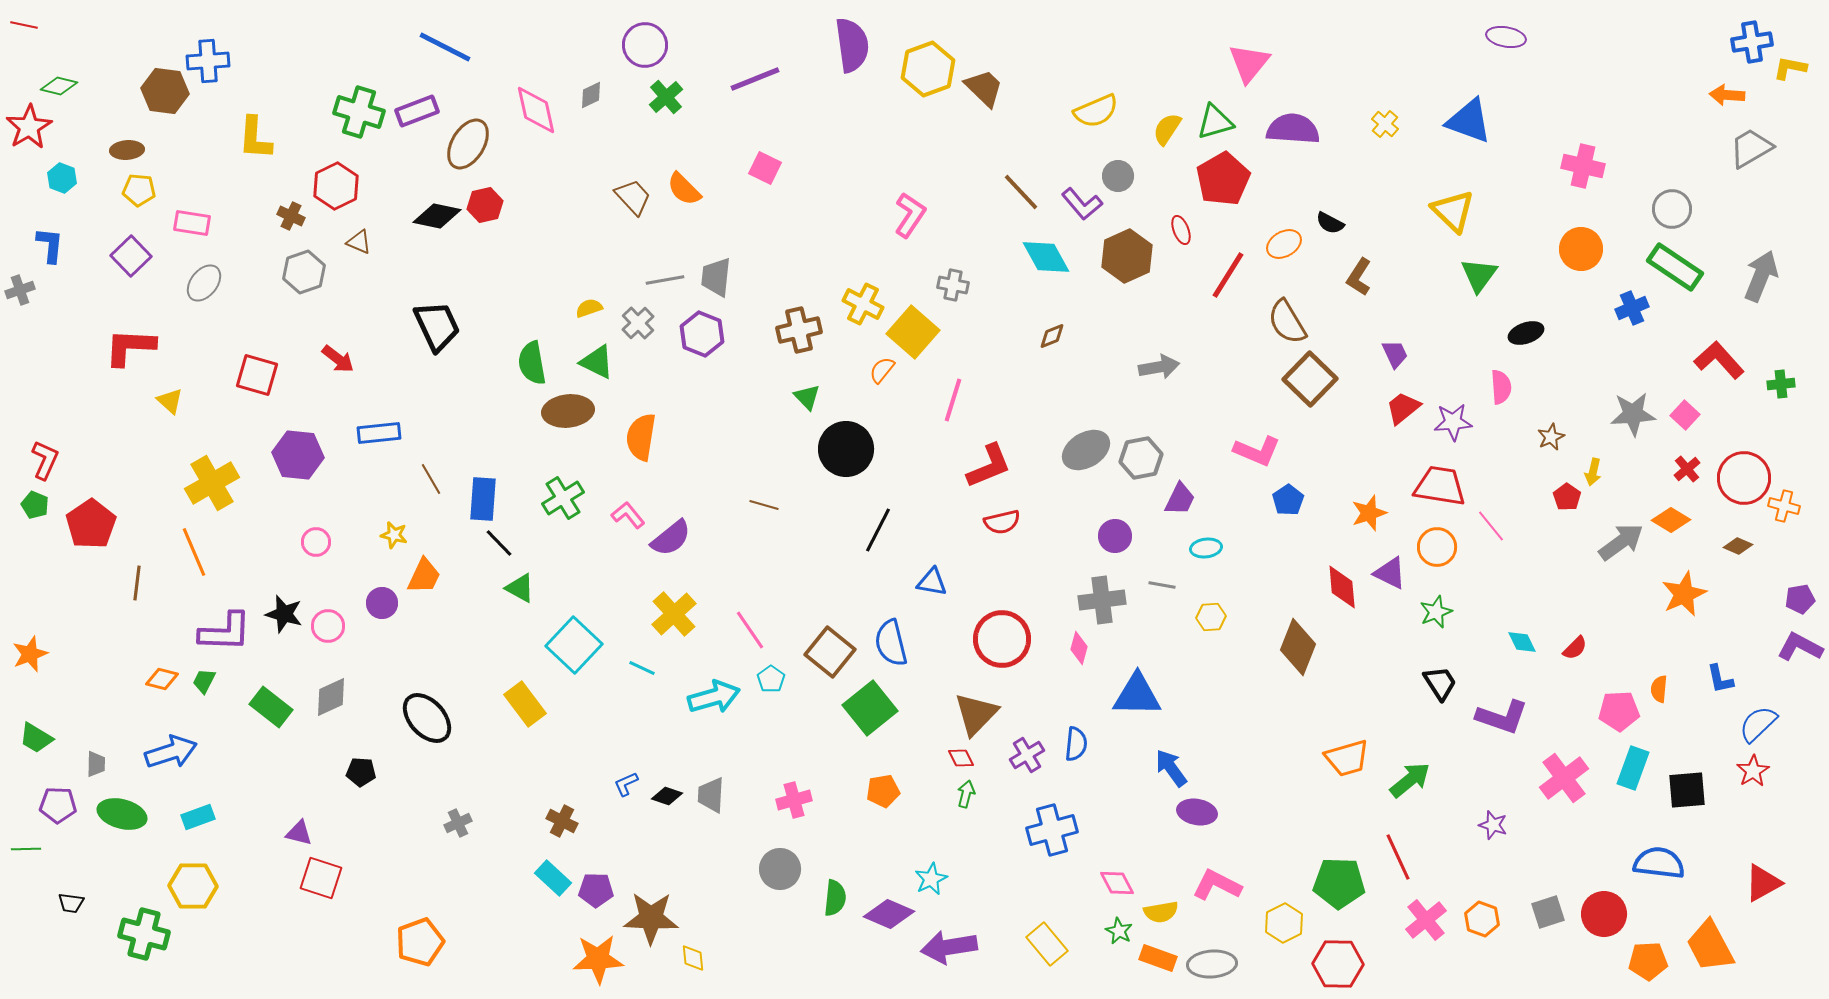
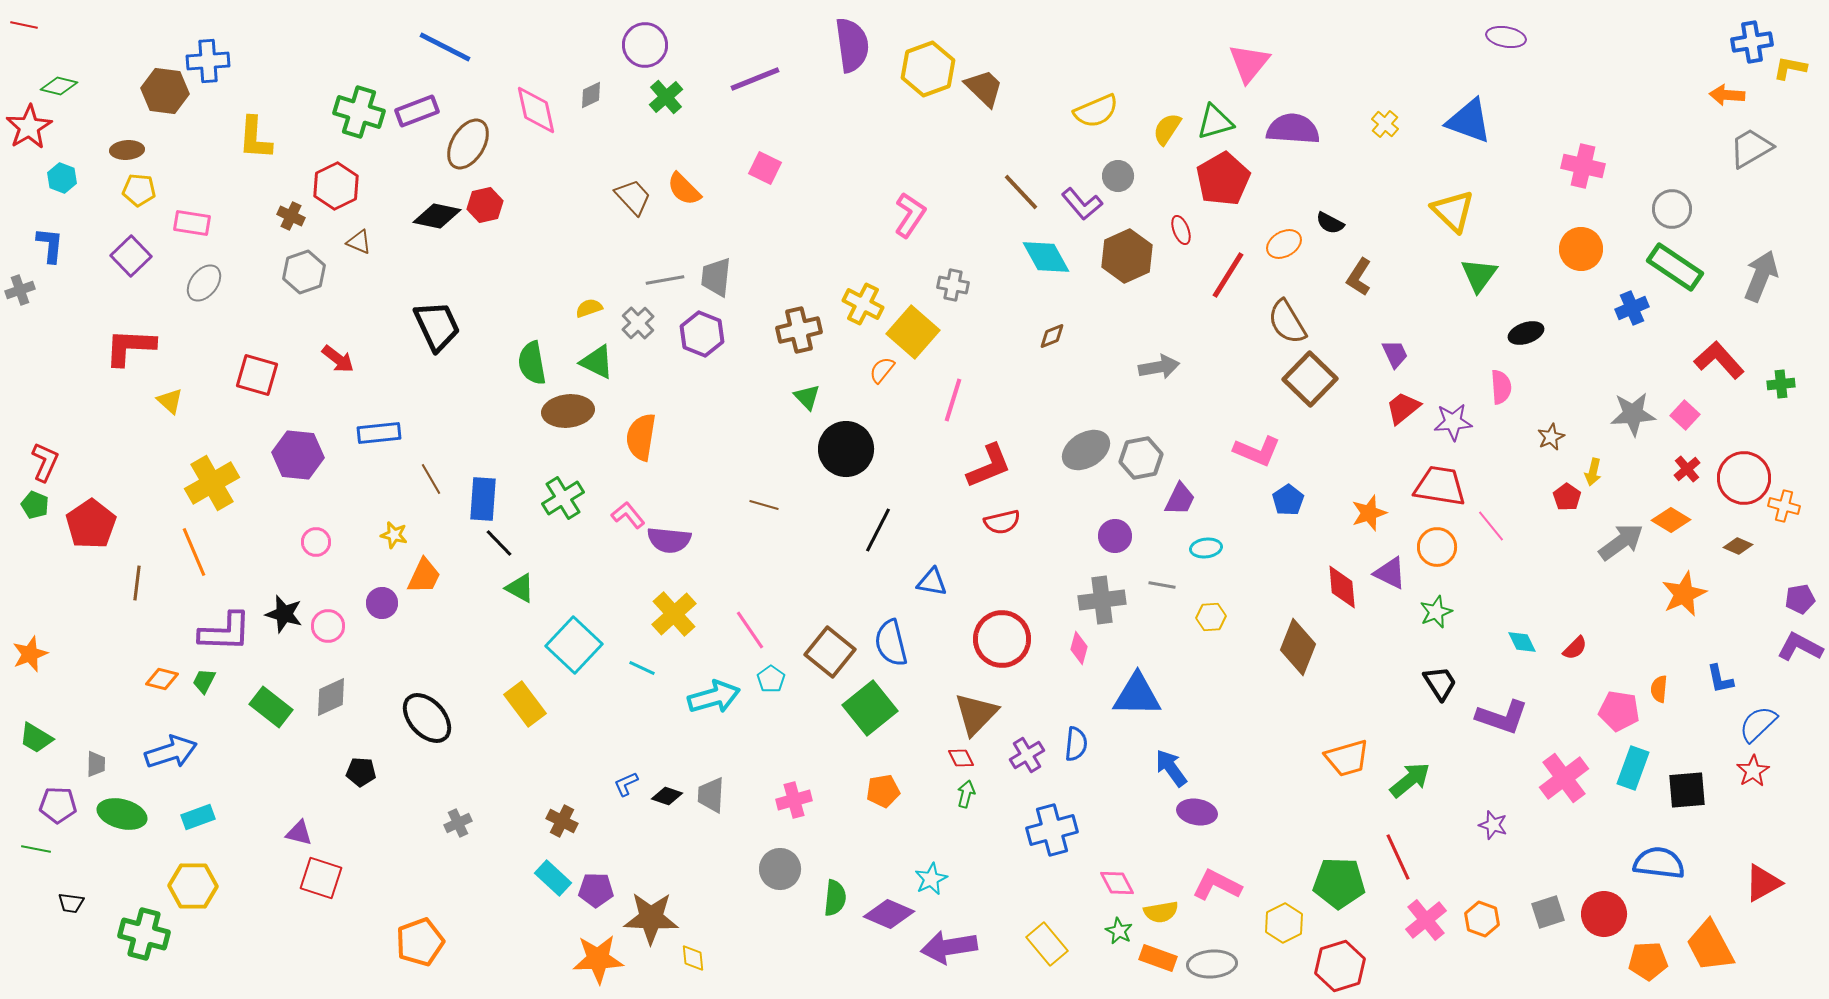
red L-shape at (45, 460): moved 2 px down
purple semicircle at (671, 538): moved 2 px left, 2 px down; rotated 45 degrees clockwise
pink pentagon at (1619, 711): rotated 12 degrees clockwise
green line at (26, 849): moved 10 px right; rotated 12 degrees clockwise
red hexagon at (1338, 964): moved 2 px right, 2 px down; rotated 18 degrees counterclockwise
